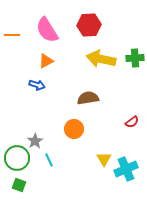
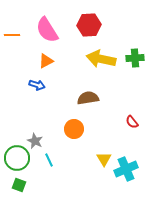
red semicircle: rotated 88 degrees clockwise
gray star: rotated 14 degrees counterclockwise
